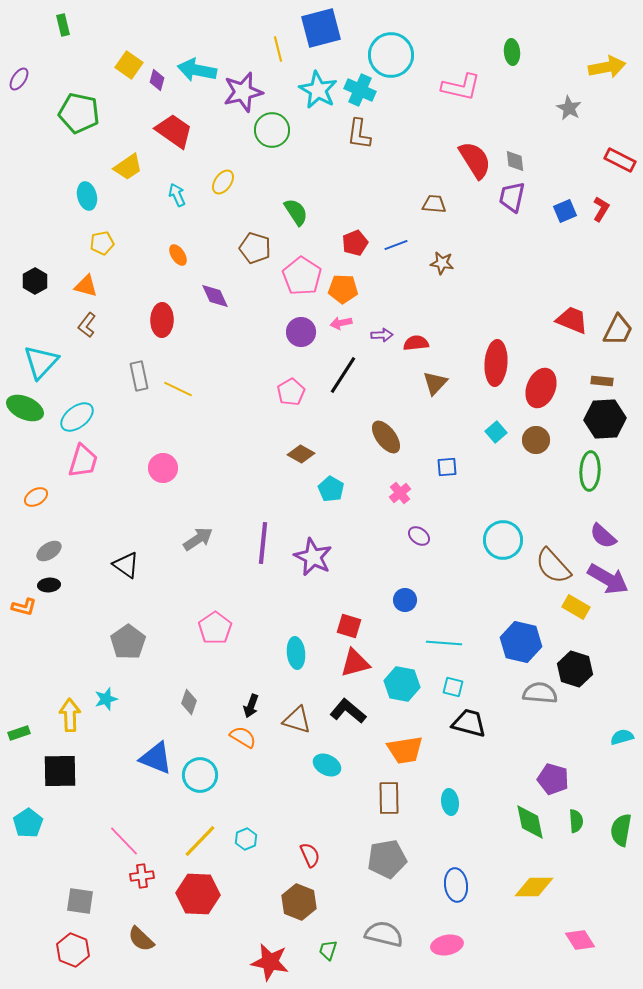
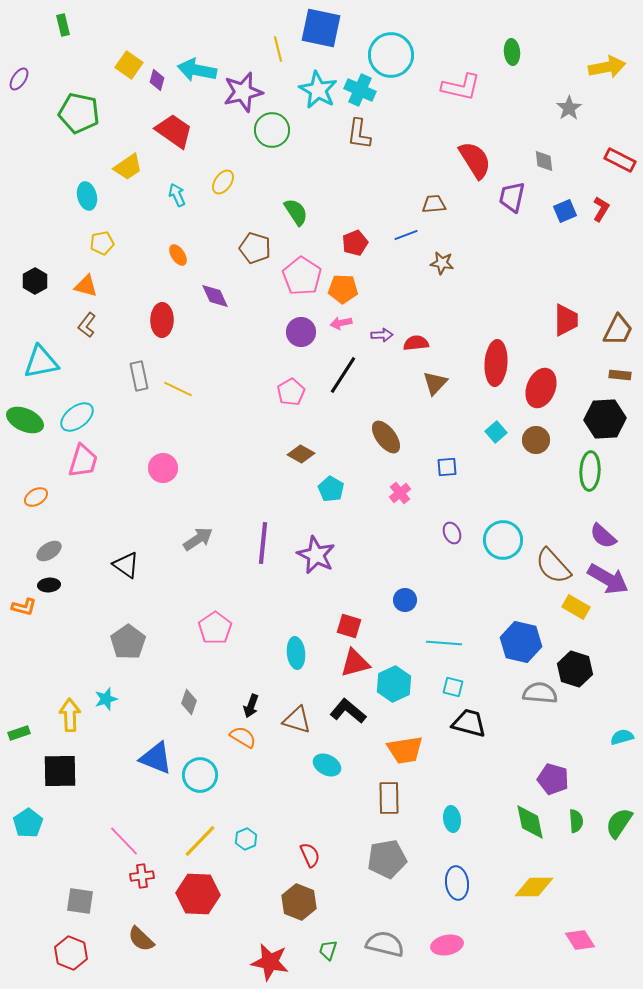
blue square at (321, 28): rotated 27 degrees clockwise
gray star at (569, 108): rotated 10 degrees clockwise
gray diamond at (515, 161): moved 29 px right
brown trapezoid at (434, 204): rotated 10 degrees counterclockwise
blue line at (396, 245): moved 10 px right, 10 px up
red trapezoid at (572, 320): moved 6 px left; rotated 68 degrees clockwise
cyan triangle at (41, 362): rotated 36 degrees clockwise
brown rectangle at (602, 381): moved 18 px right, 6 px up
green ellipse at (25, 408): moved 12 px down
purple ellipse at (419, 536): moved 33 px right, 3 px up; rotated 30 degrees clockwise
purple star at (313, 557): moved 3 px right, 2 px up
cyan hexagon at (402, 684): moved 8 px left; rotated 24 degrees clockwise
cyan ellipse at (450, 802): moved 2 px right, 17 px down
green semicircle at (621, 830): moved 2 px left, 7 px up; rotated 24 degrees clockwise
blue ellipse at (456, 885): moved 1 px right, 2 px up
gray semicircle at (384, 934): moved 1 px right, 10 px down
red hexagon at (73, 950): moved 2 px left, 3 px down
